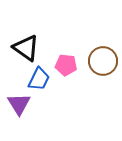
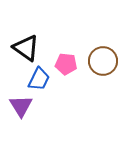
pink pentagon: moved 1 px up
purple triangle: moved 2 px right, 2 px down
